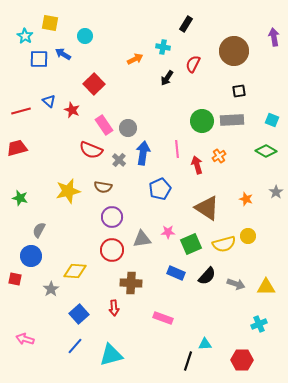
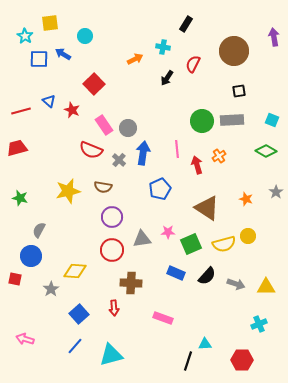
yellow square at (50, 23): rotated 18 degrees counterclockwise
